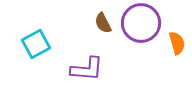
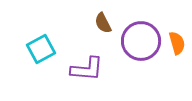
purple circle: moved 18 px down
cyan square: moved 5 px right, 5 px down
